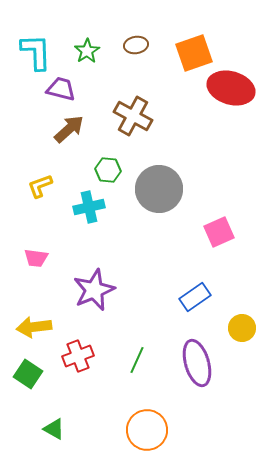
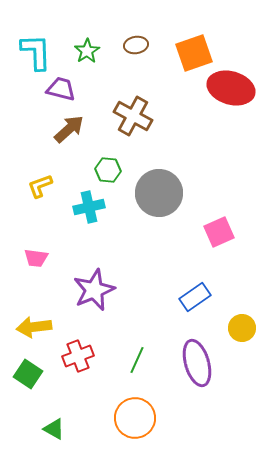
gray circle: moved 4 px down
orange circle: moved 12 px left, 12 px up
